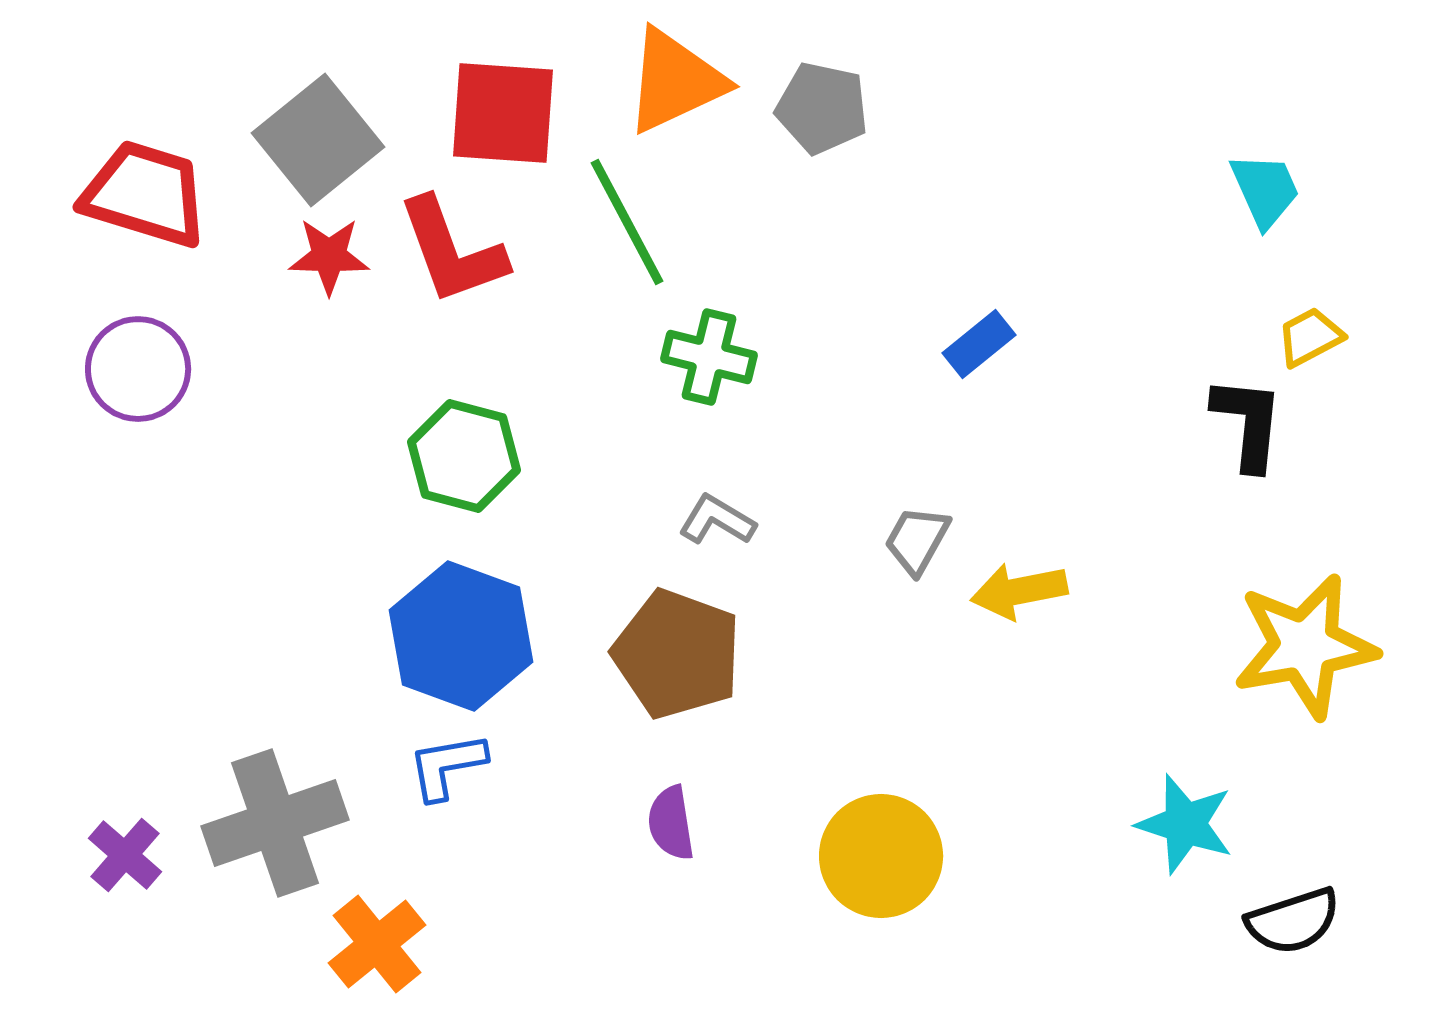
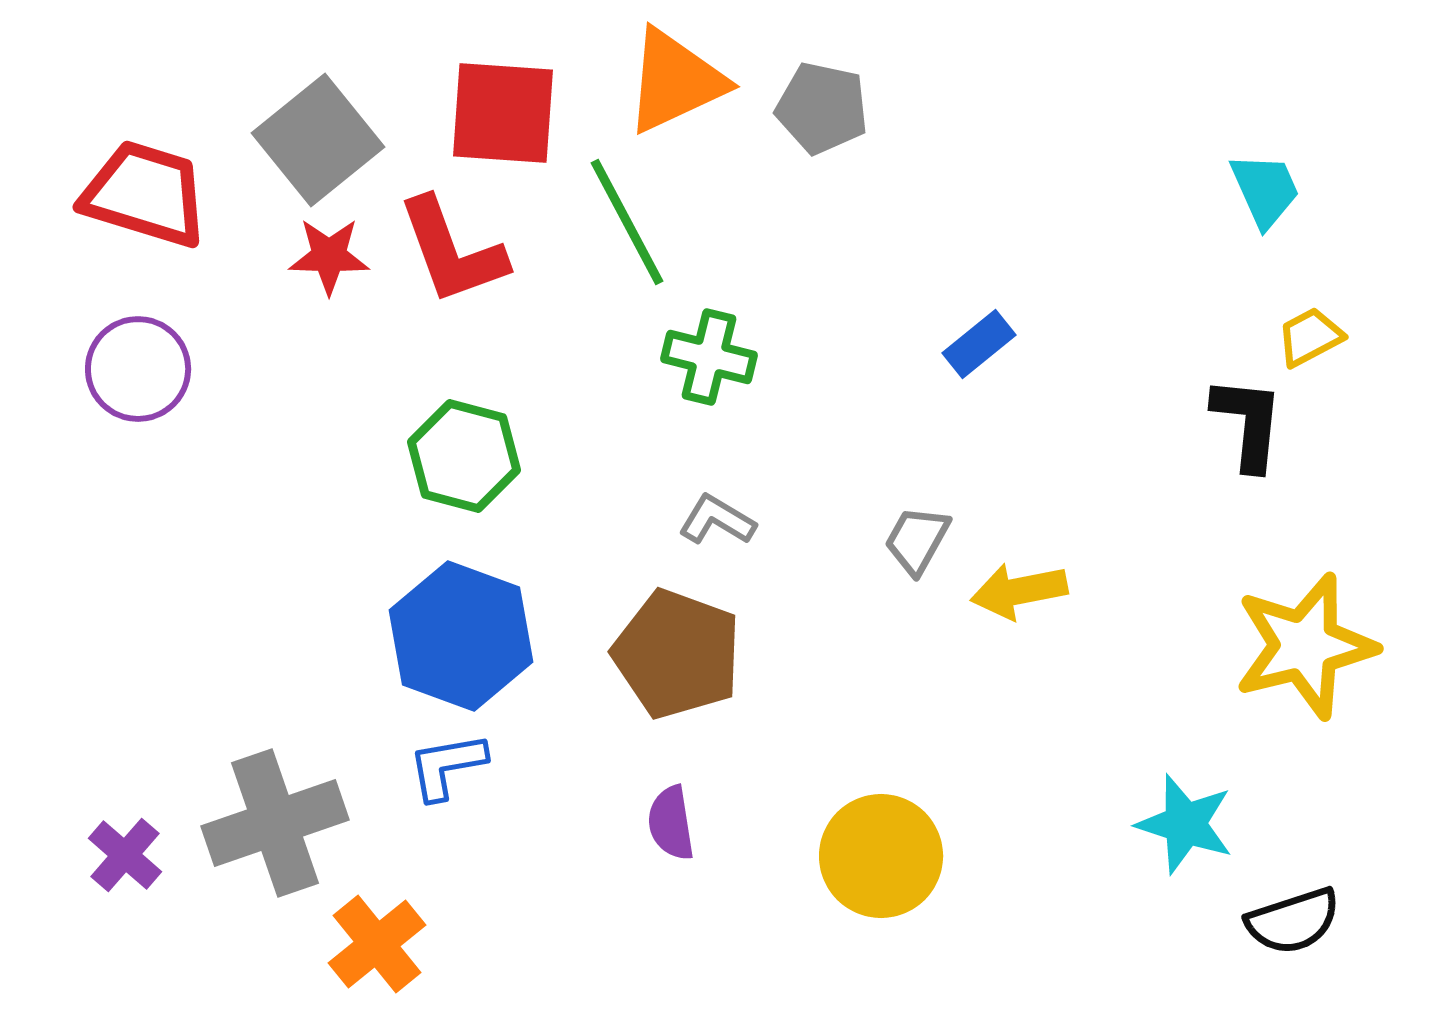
yellow star: rotated 4 degrees counterclockwise
